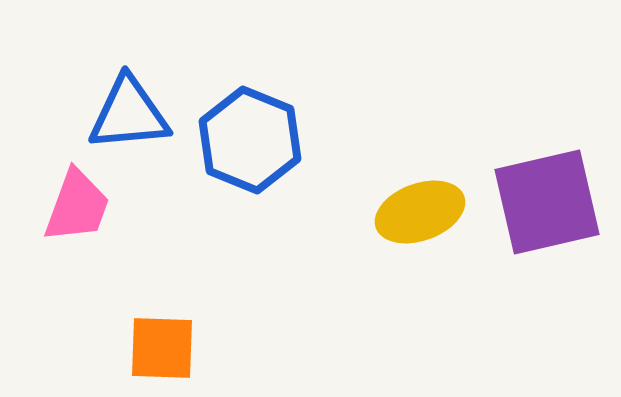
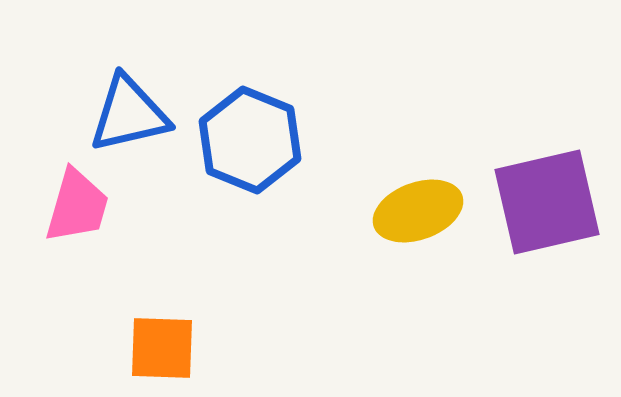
blue triangle: rotated 8 degrees counterclockwise
pink trapezoid: rotated 4 degrees counterclockwise
yellow ellipse: moved 2 px left, 1 px up
